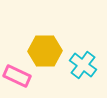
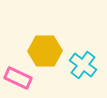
pink rectangle: moved 1 px right, 2 px down
